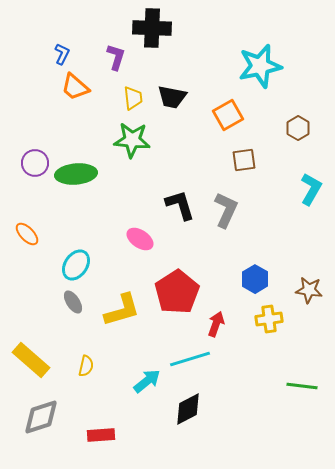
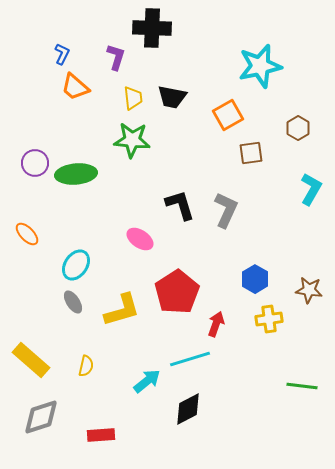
brown square: moved 7 px right, 7 px up
